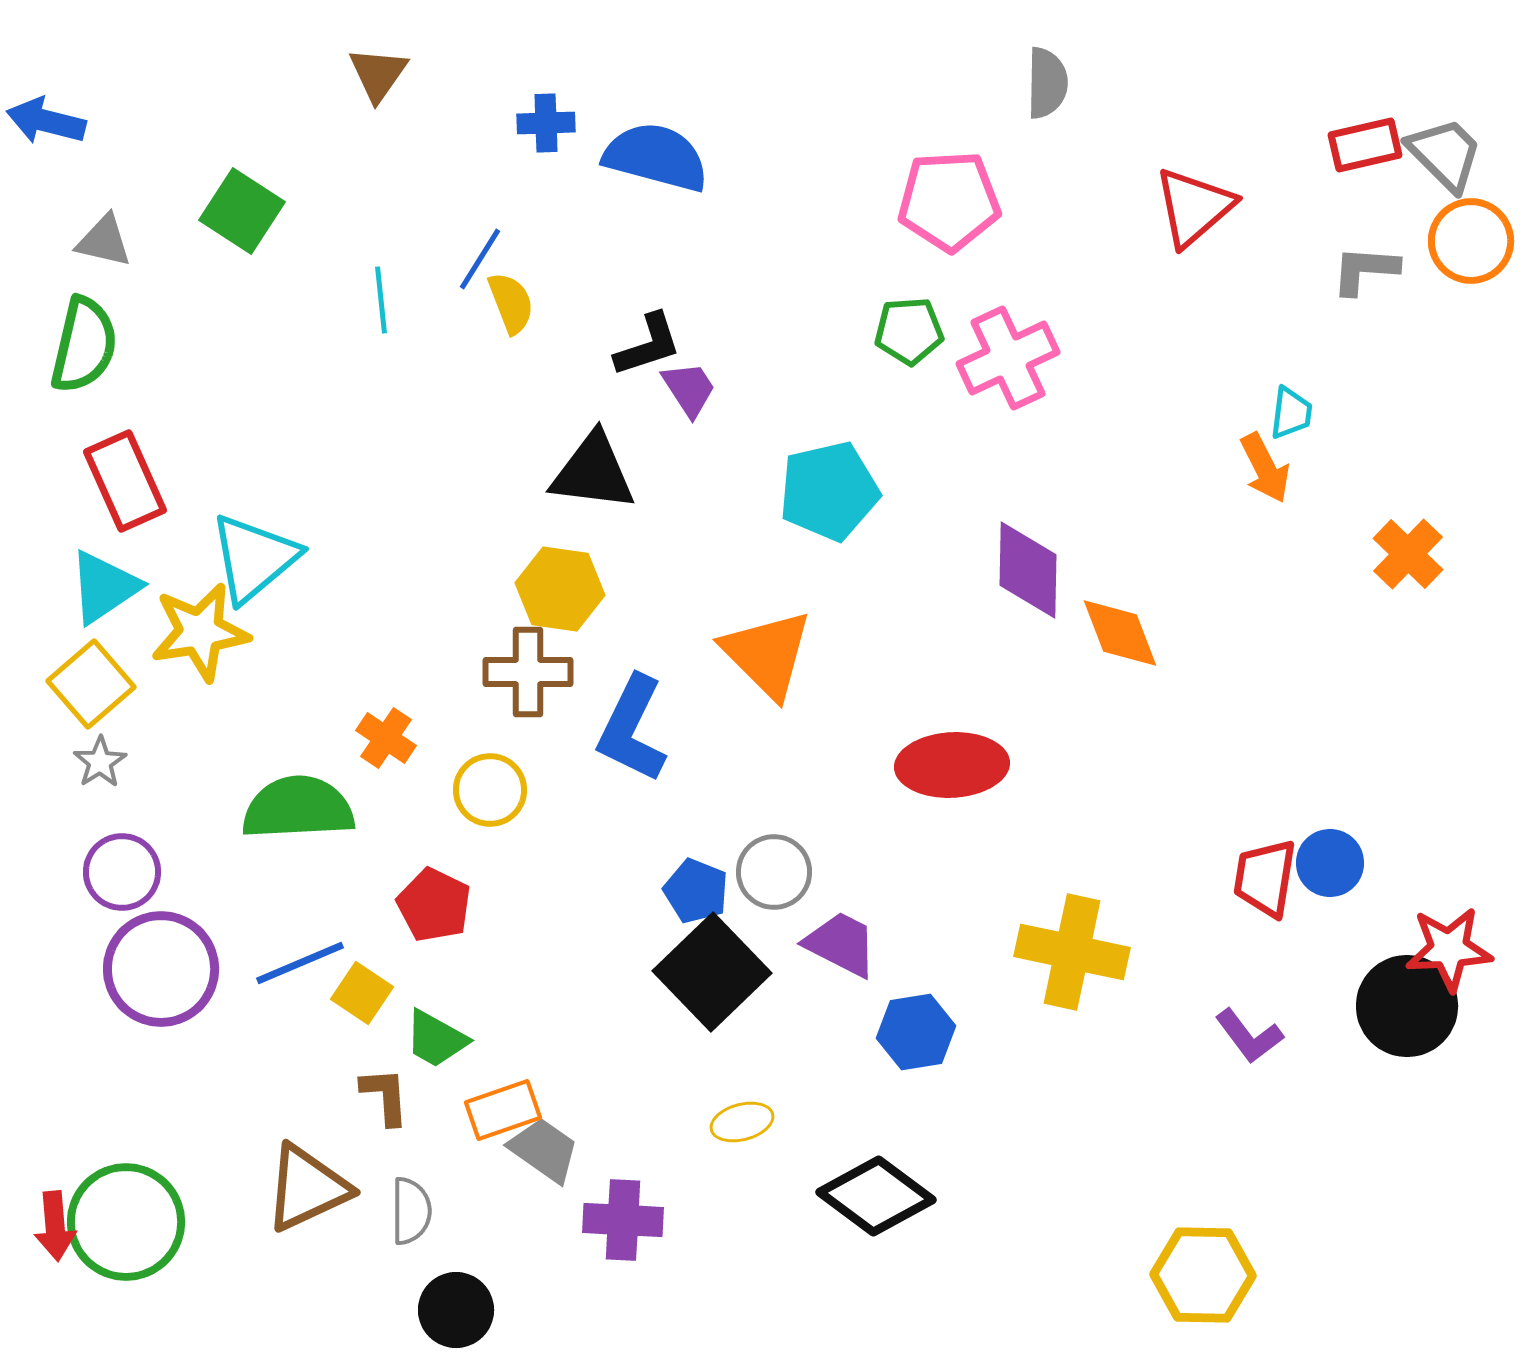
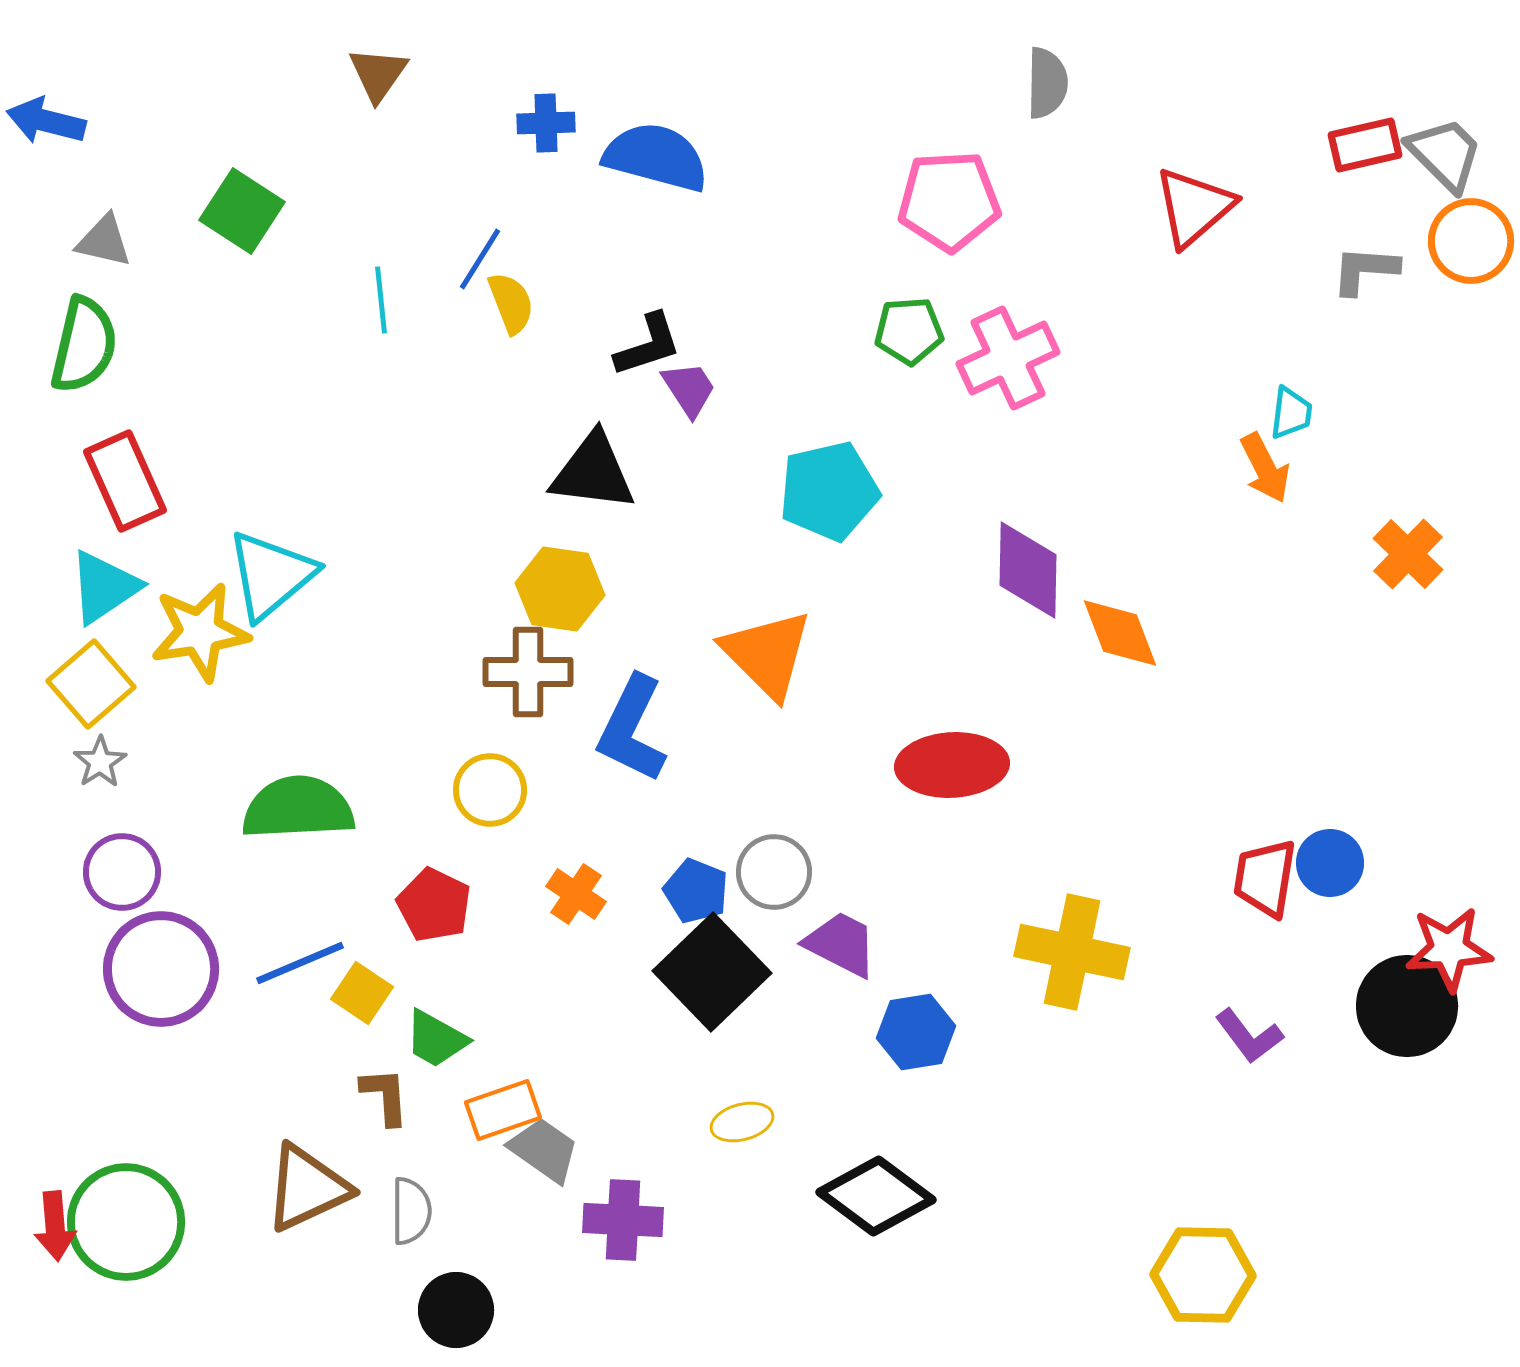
cyan triangle at (254, 558): moved 17 px right, 17 px down
orange cross at (386, 738): moved 190 px right, 156 px down
